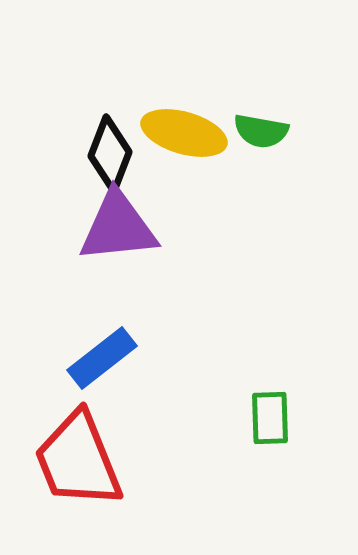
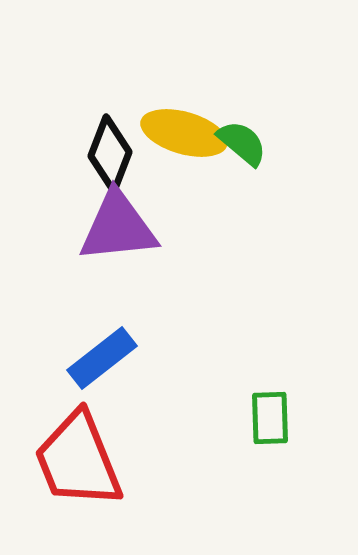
green semicircle: moved 19 px left, 12 px down; rotated 150 degrees counterclockwise
